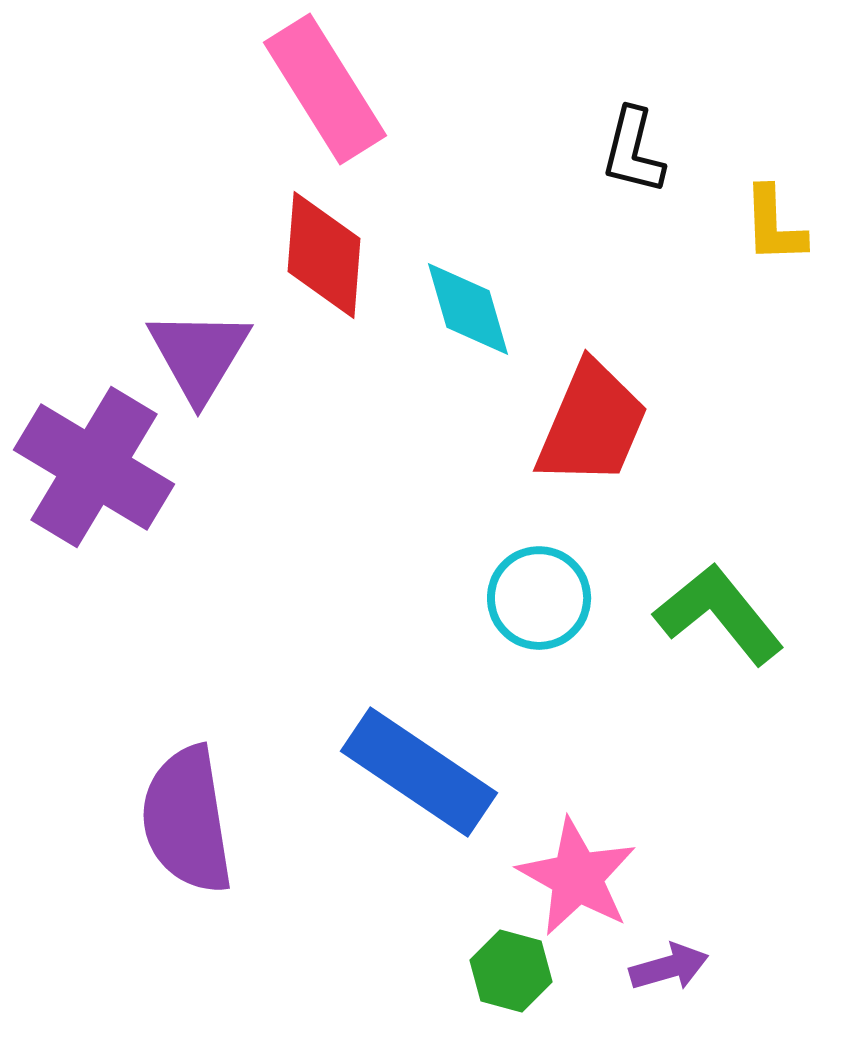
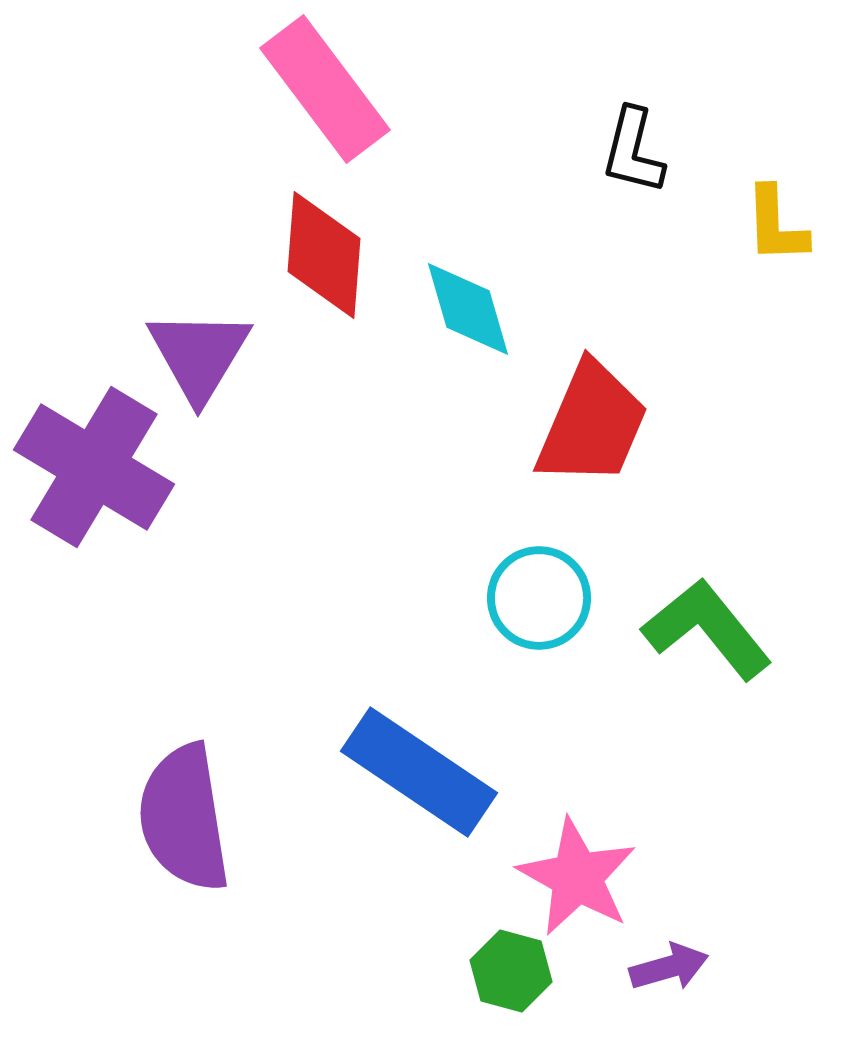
pink rectangle: rotated 5 degrees counterclockwise
yellow L-shape: moved 2 px right
green L-shape: moved 12 px left, 15 px down
purple semicircle: moved 3 px left, 2 px up
